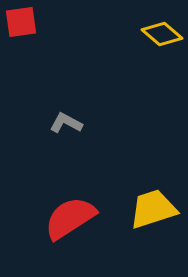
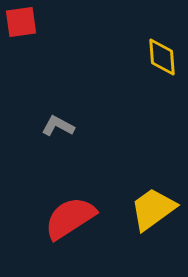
yellow diamond: moved 23 px down; rotated 45 degrees clockwise
gray L-shape: moved 8 px left, 3 px down
yellow trapezoid: rotated 18 degrees counterclockwise
